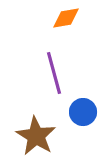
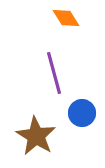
orange diamond: rotated 68 degrees clockwise
blue circle: moved 1 px left, 1 px down
